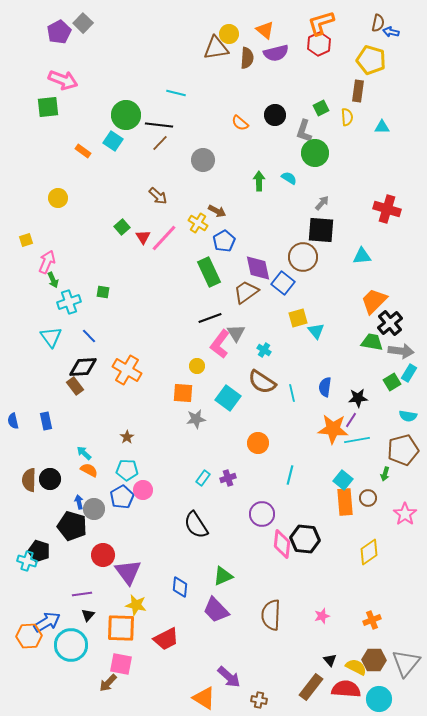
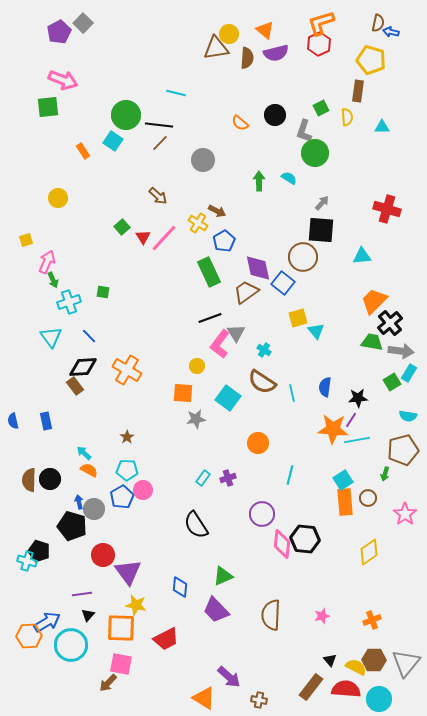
orange rectangle at (83, 151): rotated 21 degrees clockwise
cyan square at (343, 480): rotated 18 degrees clockwise
